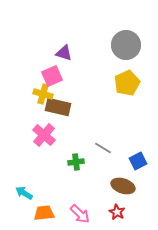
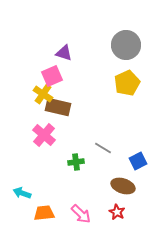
yellow cross: rotated 18 degrees clockwise
cyan arrow: moved 2 px left; rotated 12 degrees counterclockwise
pink arrow: moved 1 px right
